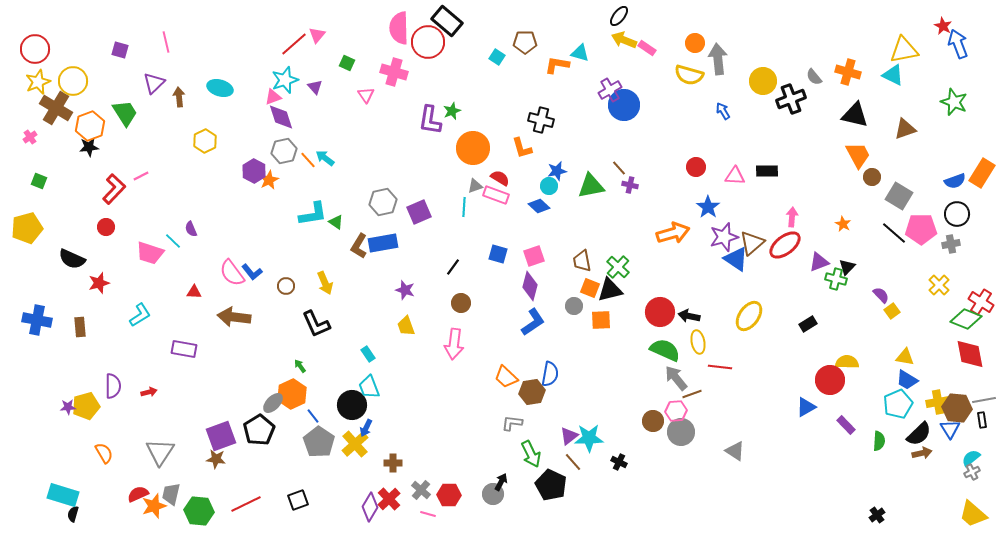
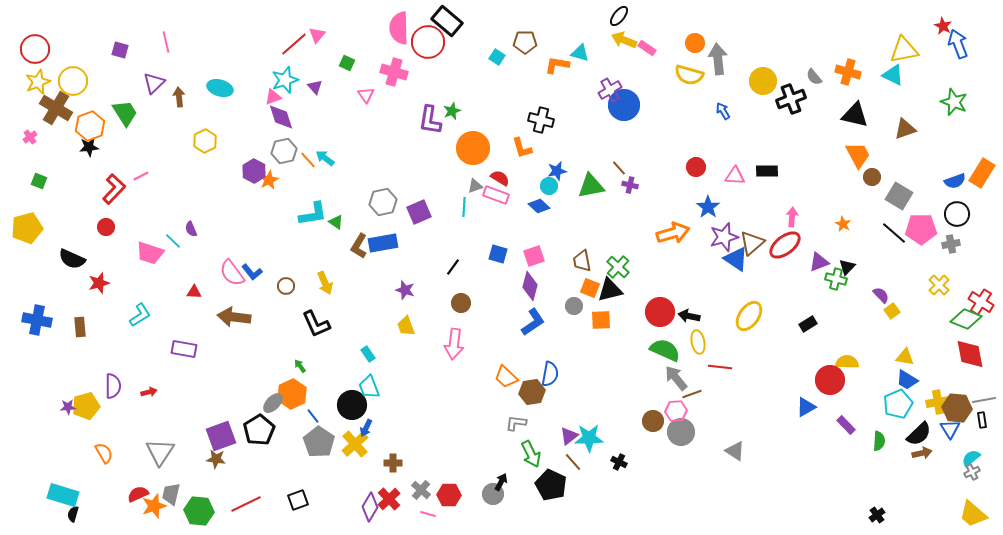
gray L-shape at (512, 423): moved 4 px right
